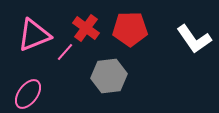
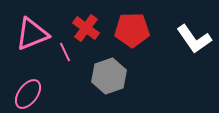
red pentagon: moved 2 px right, 1 px down
pink triangle: moved 2 px left, 1 px up
pink line: rotated 66 degrees counterclockwise
gray hexagon: rotated 12 degrees counterclockwise
